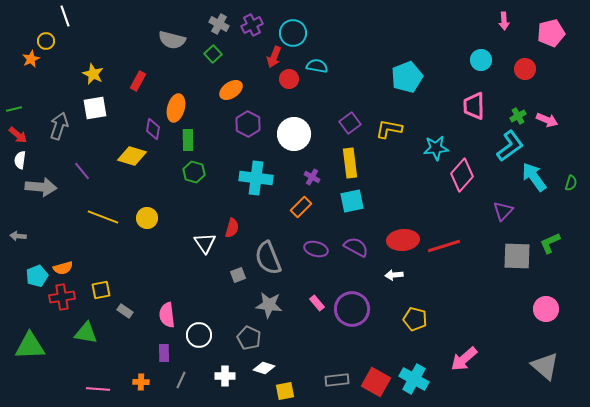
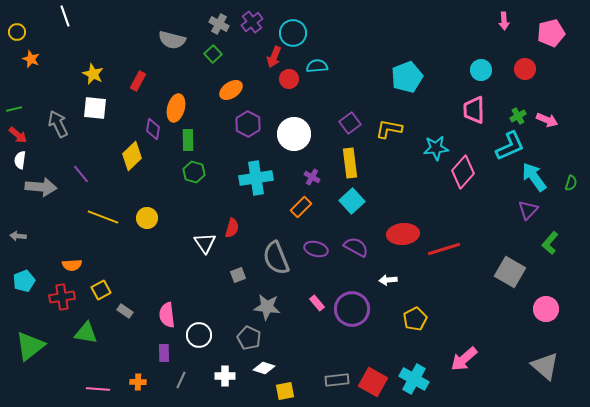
purple cross at (252, 25): moved 3 px up; rotated 10 degrees counterclockwise
yellow circle at (46, 41): moved 29 px left, 9 px up
orange star at (31, 59): rotated 24 degrees counterclockwise
cyan circle at (481, 60): moved 10 px down
cyan semicircle at (317, 66): rotated 15 degrees counterclockwise
pink trapezoid at (474, 106): moved 4 px down
white square at (95, 108): rotated 15 degrees clockwise
gray arrow at (59, 126): moved 1 px left, 2 px up; rotated 44 degrees counterclockwise
cyan L-shape at (510, 146): rotated 12 degrees clockwise
yellow diamond at (132, 156): rotated 60 degrees counterclockwise
purple line at (82, 171): moved 1 px left, 3 px down
pink diamond at (462, 175): moved 1 px right, 3 px up
cyan cross at (256, 178): rotated 16 degrees counterclockwise
cyan square at (352, 201): rotated 30 degrees counterclockwise
purple triangle at (503, 211): moved 25 px right, 1 px up
red ellipse at (403, 240): moved 6 px up
green L-shape at (550, 243): rotated 25 degrees counterclockwise
red line at (444, 246): moved 3 px down
gray square at (517, 256): moved 7 px left, 16 px down; rotated 28 degrees clockwise
gray semicircle at (268, 258): moved 8 px right
orange semicircle at (63, 268): moved 9 px right, 3 px up; rotated 12 degrees clockwise
white arrow at (394, 275): moved 6 px left, 5 px down
cyan pentagon at (37, 276): moved 13 px left, 5 px down
yellow square at (101, 290): rotated 18 degrees counterclockwise
gray star at (269, 305): moved 2 px left, 2 px down
yellow pentagon at (415, 319): rotated 30 degrees clockwise
green triangle at (30, 346): rotated 36 degrees counterclockwise
orange cross at (141, 382): moved 3 px left
red square at (376, 382): moved 3 px left
